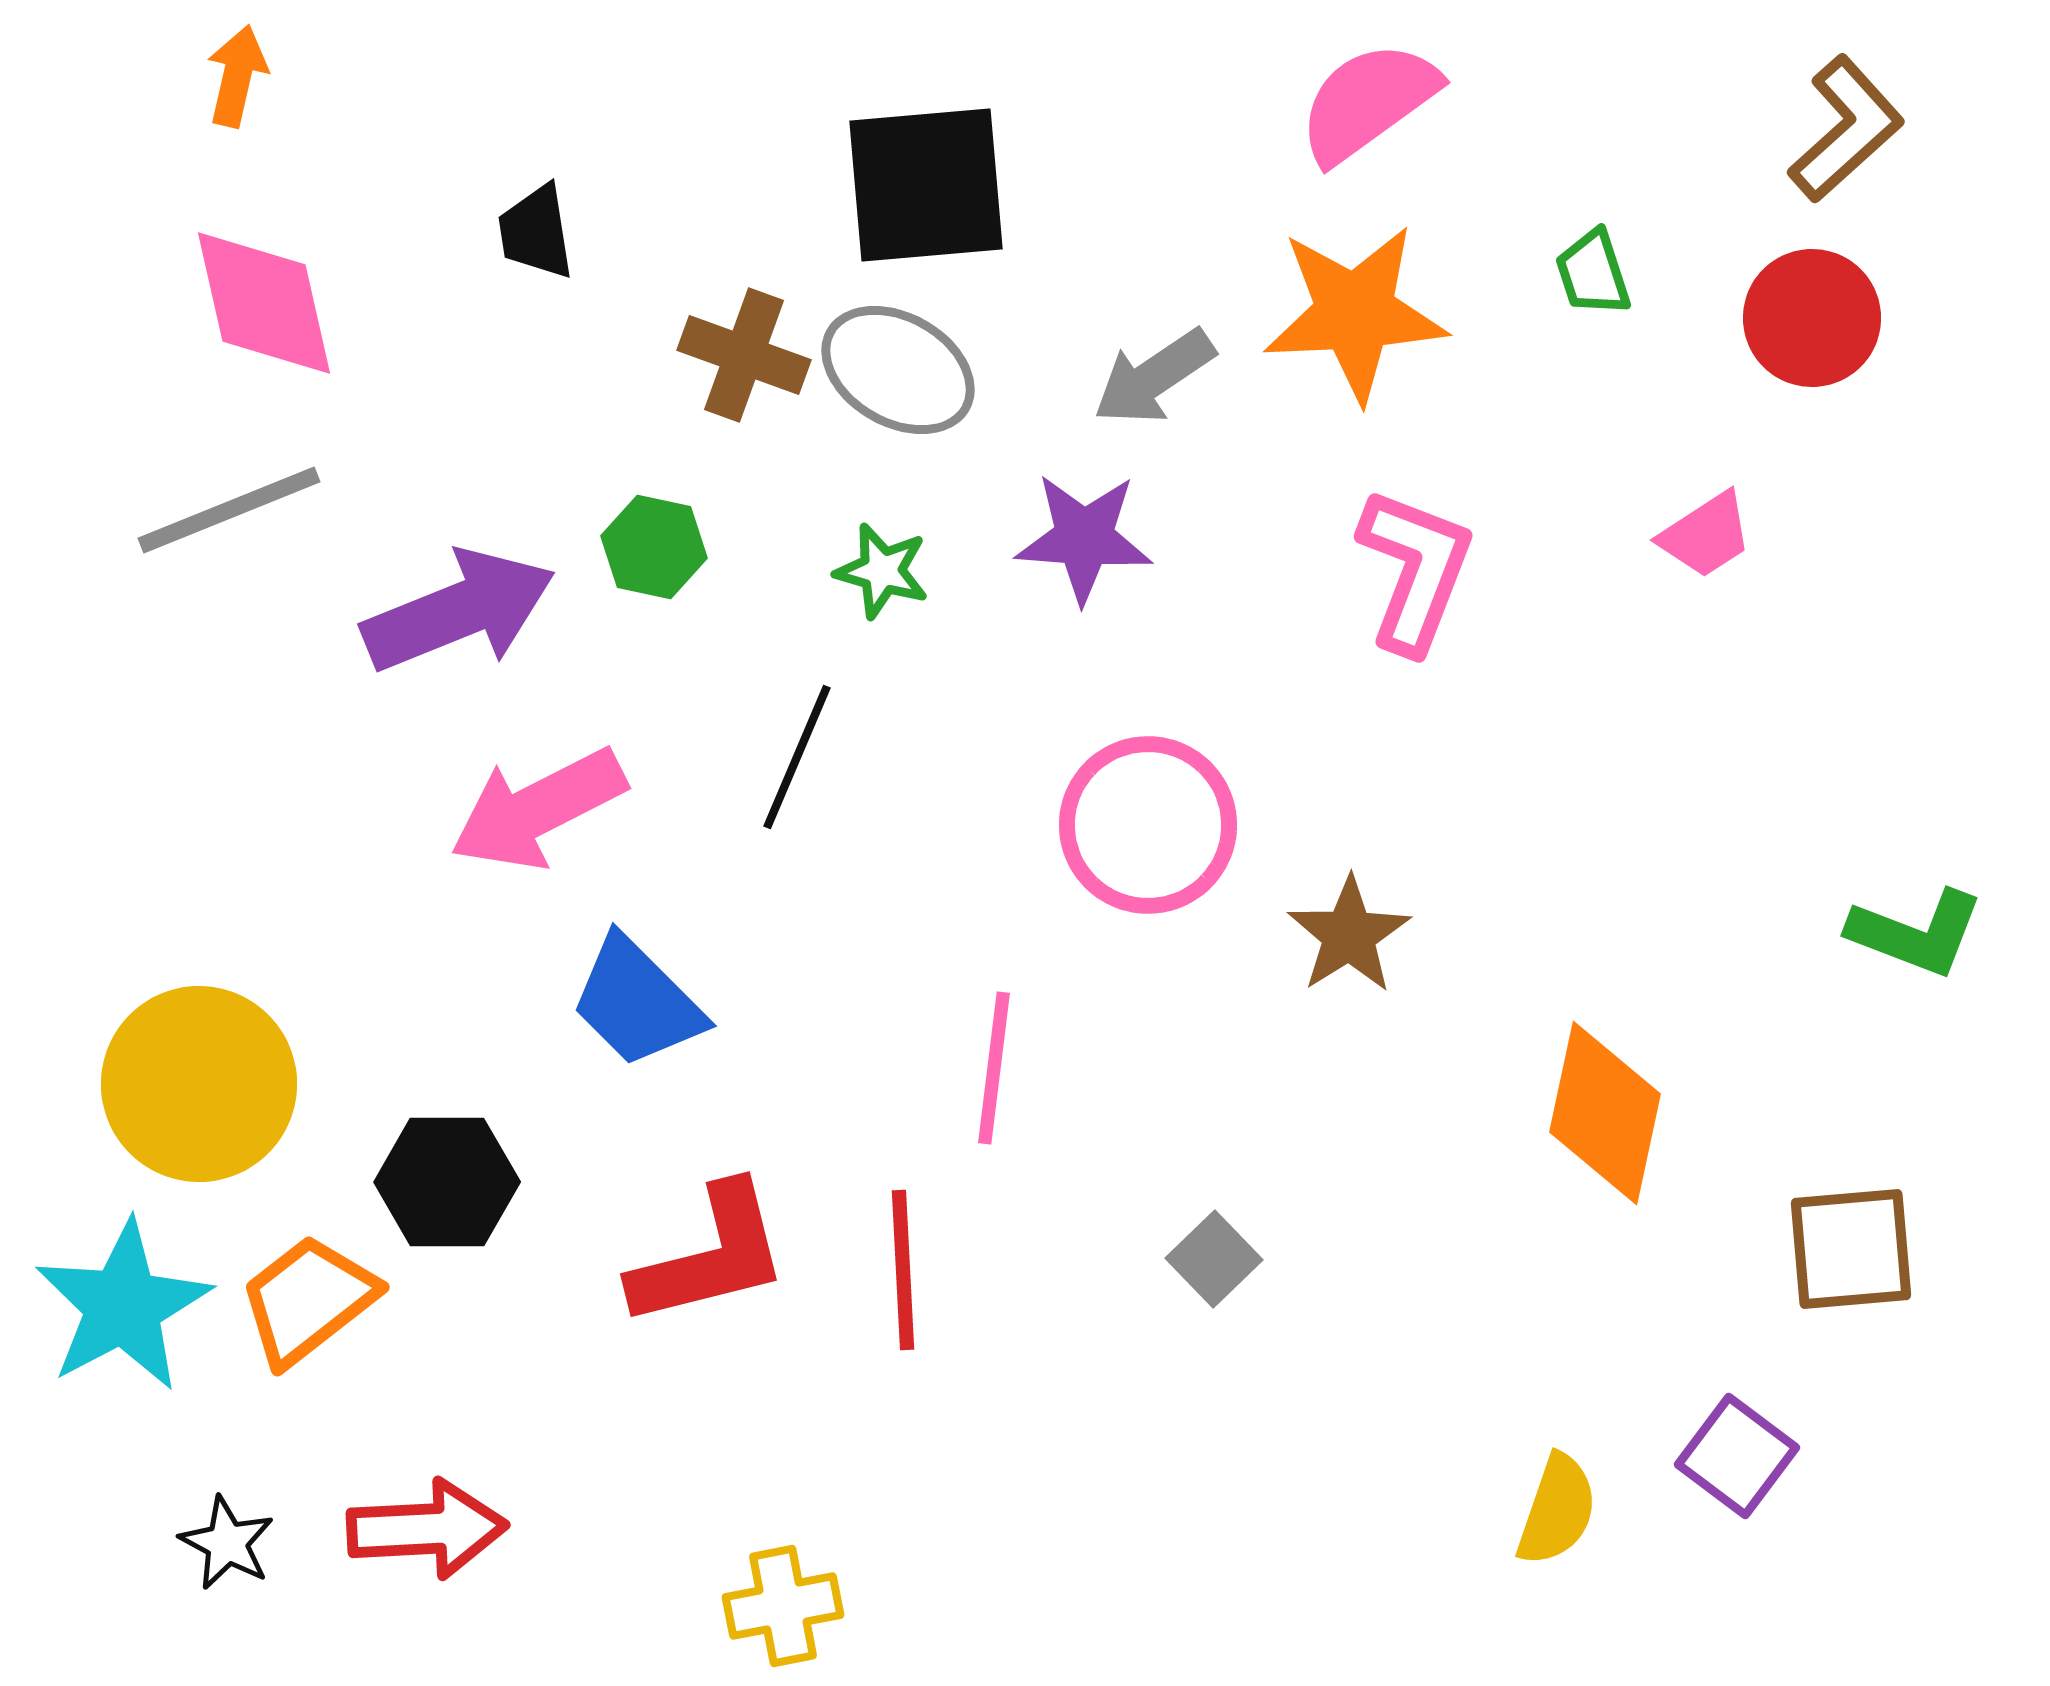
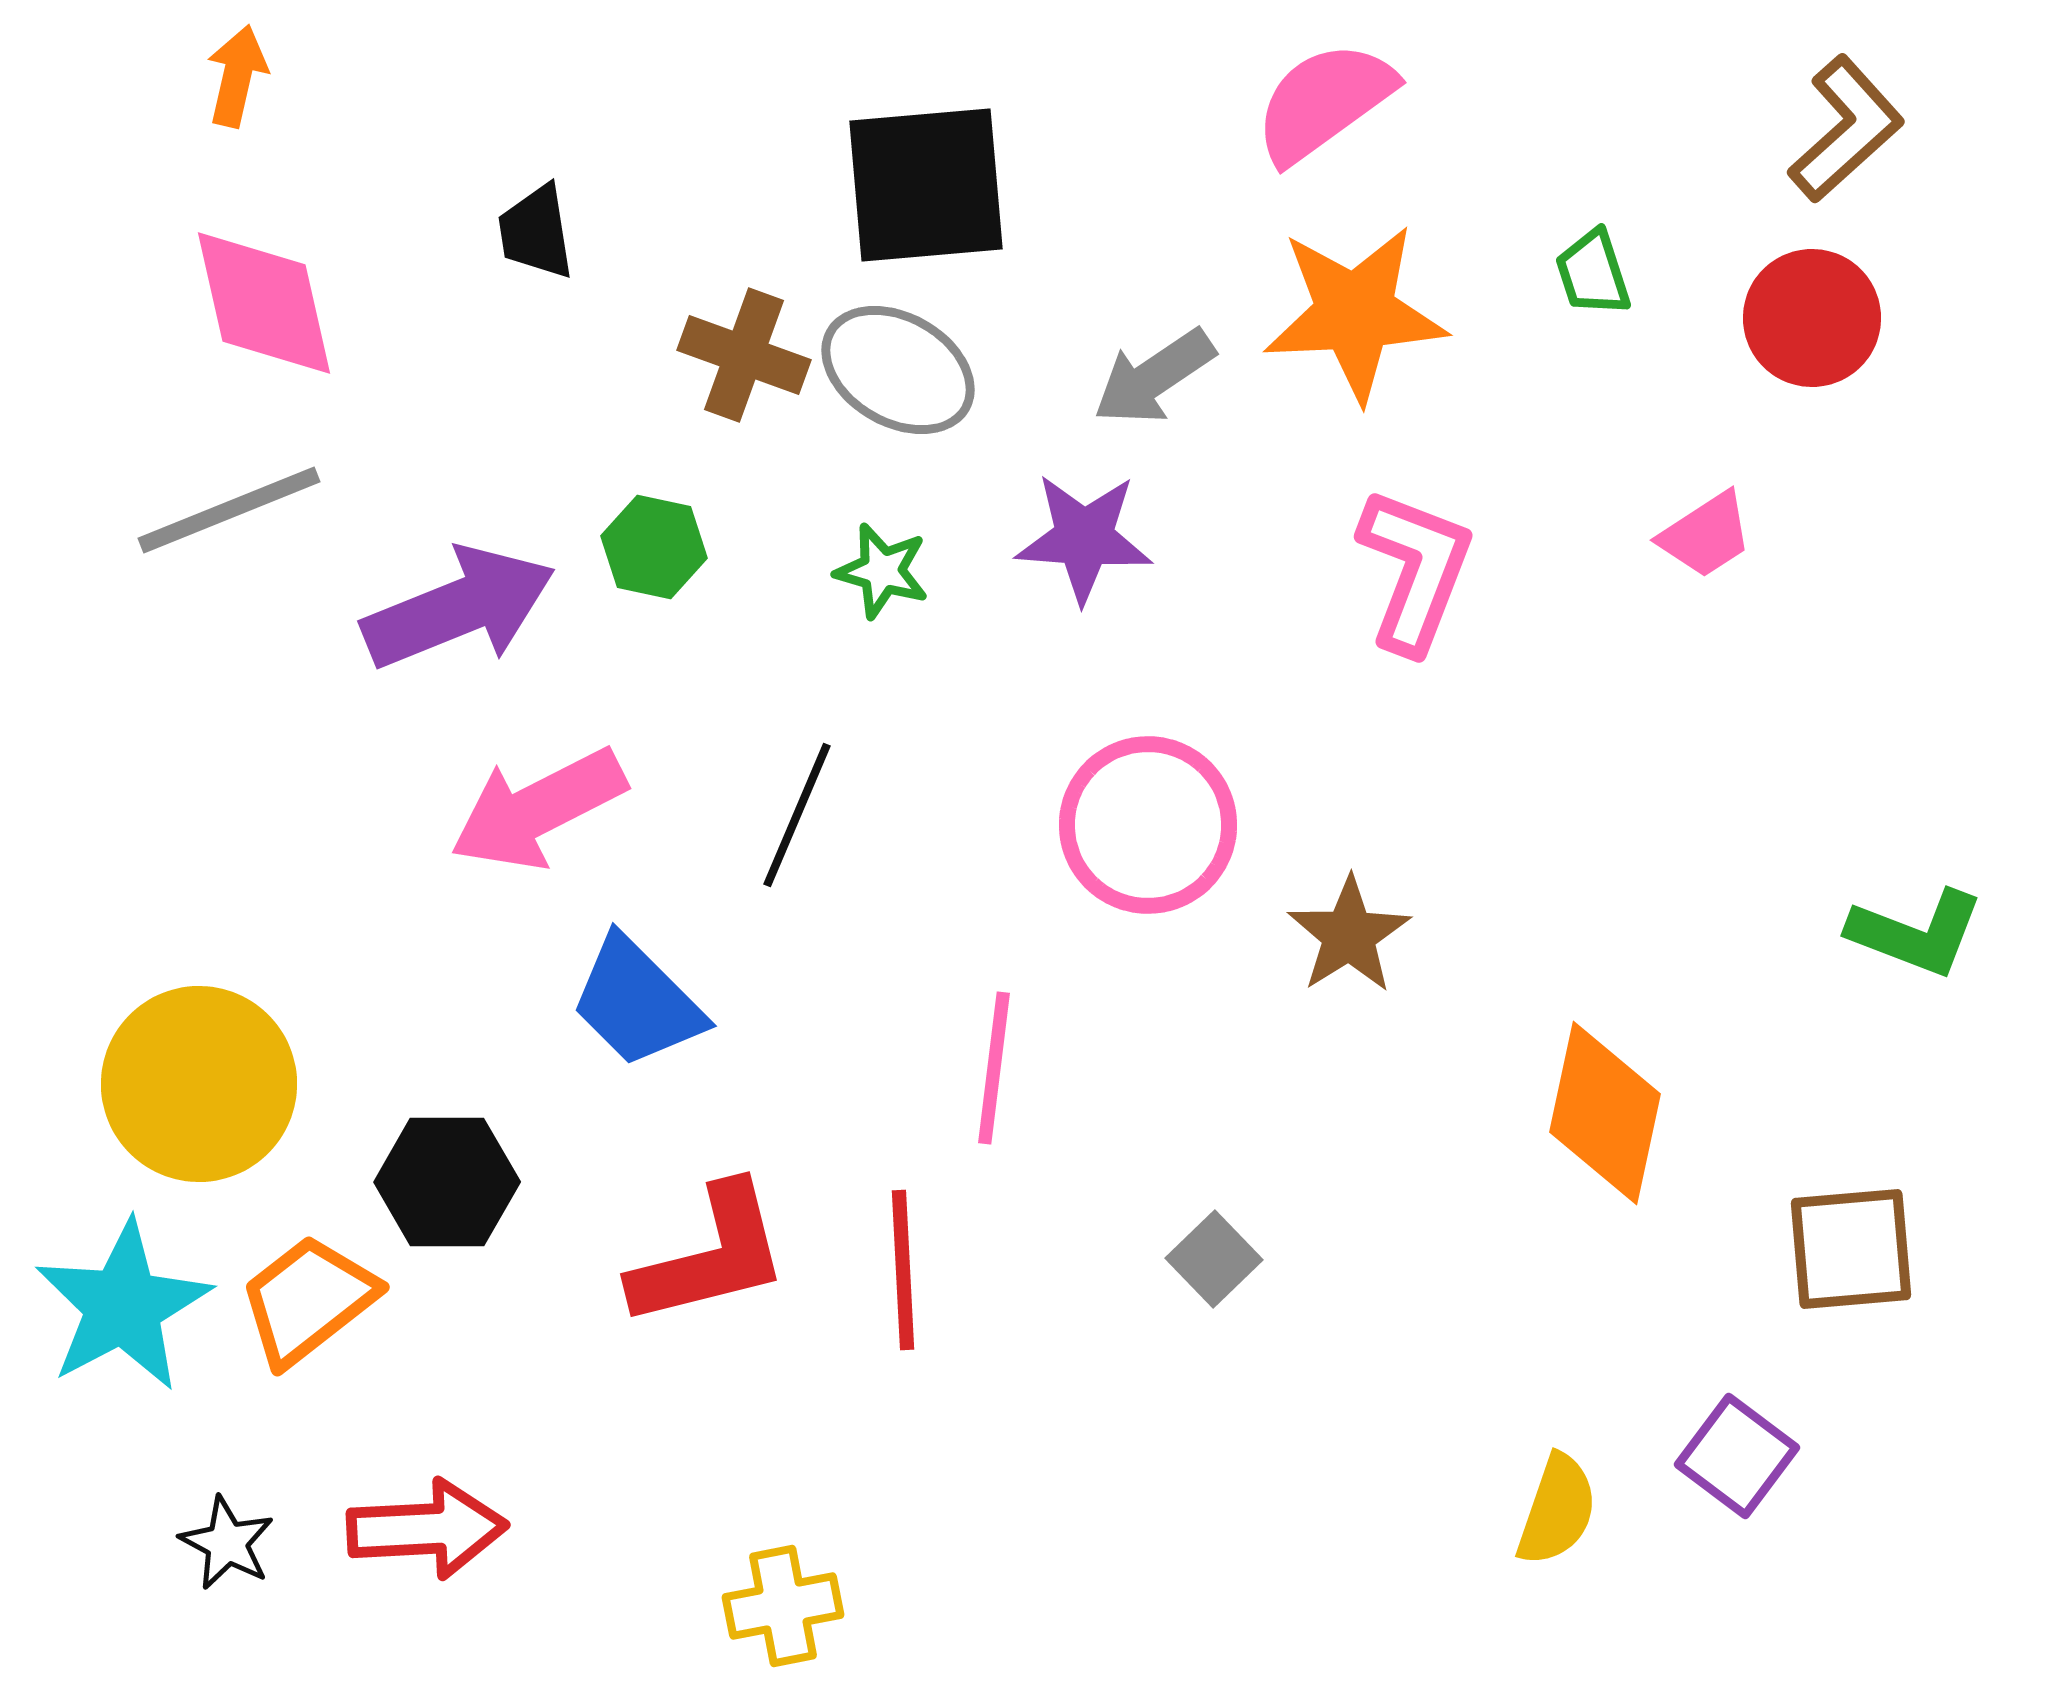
pink semicircle: moved 44 px left
purple arrow: moved 3 px up
black line: moved 58 px down
